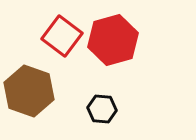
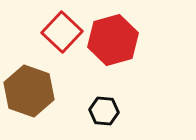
red square: moved 4 px up; rotated 6 degrees clockwise
black hexagon: moved 2 px right, 2 px down
